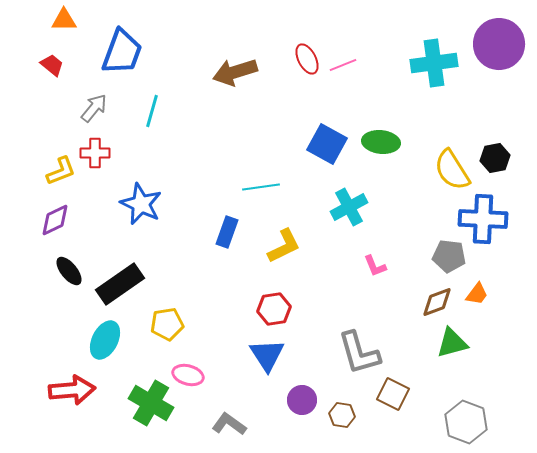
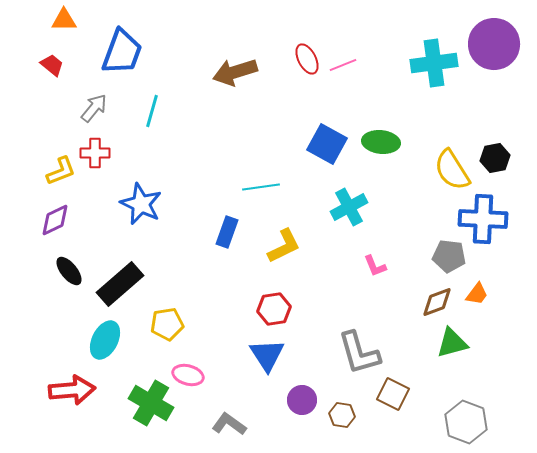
purple circle at (499, 44): moved 5 px left
black rectangle at (120, 284): rotated 6 degrees counterclockwise
